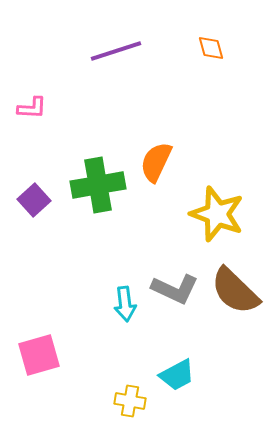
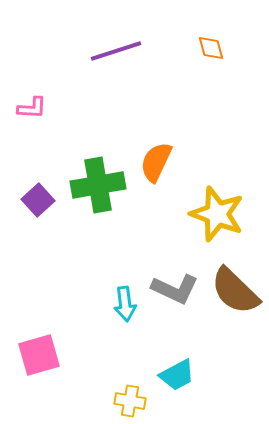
purple square: moved 4 px right
